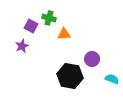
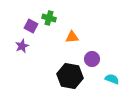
orange triangle: moved 8 px right, 3 px down
